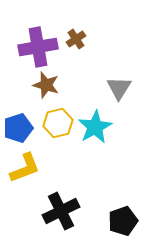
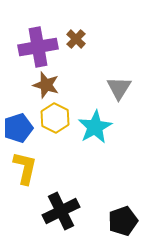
brown cross: rotated 12 degrees counterclockwise
yellow hexagon: moved 3 px left, 5 px up; rotated 20 degrees counterclockwise
yellow L-shape: rotated 56 degrees counterclockwise
